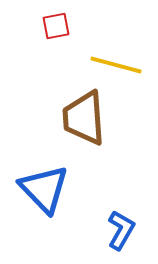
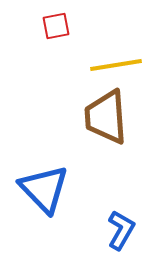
yellow line: rotated 24 degrees counterclockwise
brown trapezoid: moved 22 px right, 1 px up
